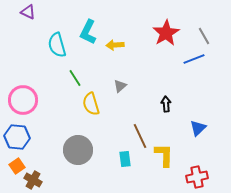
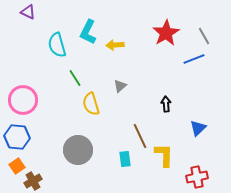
brown cross: moved 1 px down; rotated 30 degrees clockwise
